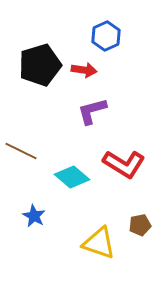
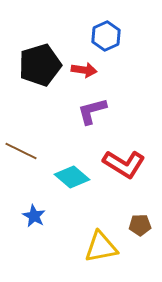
brown pentagon: rotated 10 degrees clockwise
yellow triangle: moved 2 px right, 4 px down; rotated 30 degrees counterclockwise
